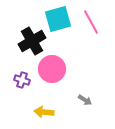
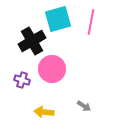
pink line: rotated 40 degrees clockwise
gray arrow: moved 1 px left, 6 px down
